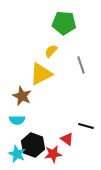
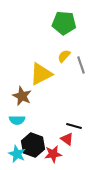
yellow semicircle: moved 13 px right, 5 px down
black line: moved 12 px left
